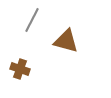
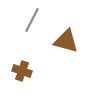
brown cross: moved 2 px right, 2 px down
